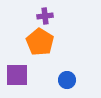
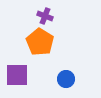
purple cross: rotated 28 degrees clockwise
blue circle: moved 1 px left, 1 px up
